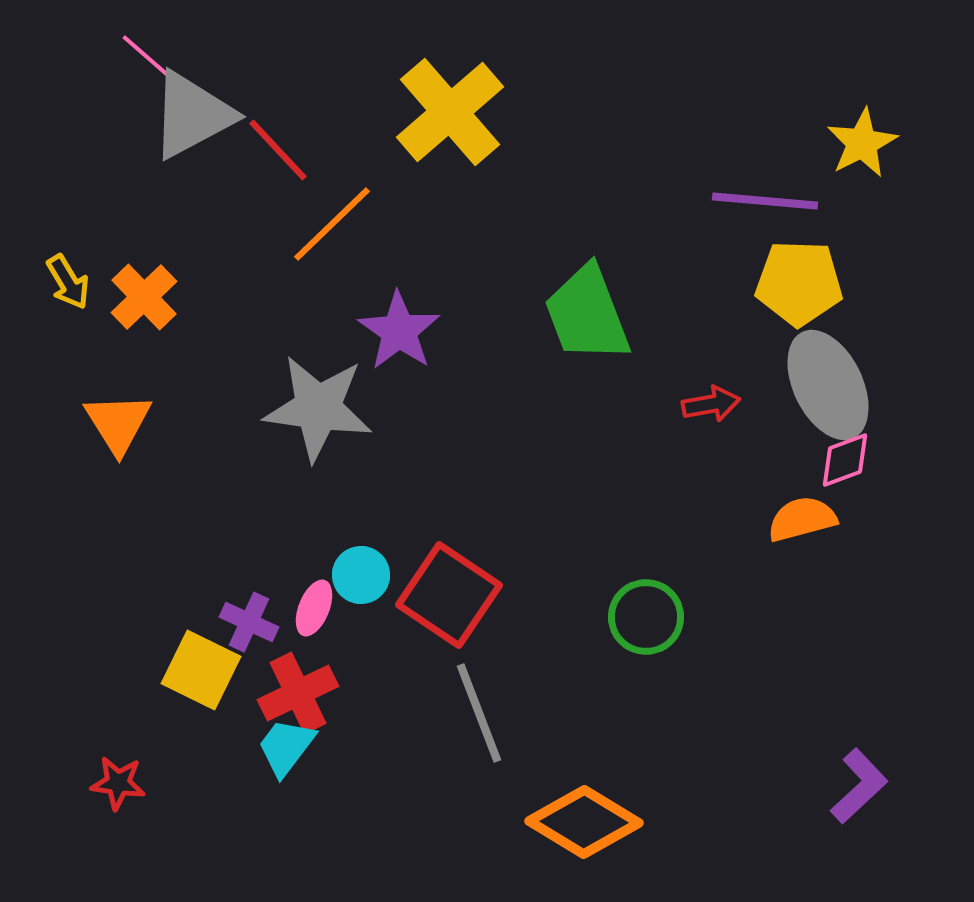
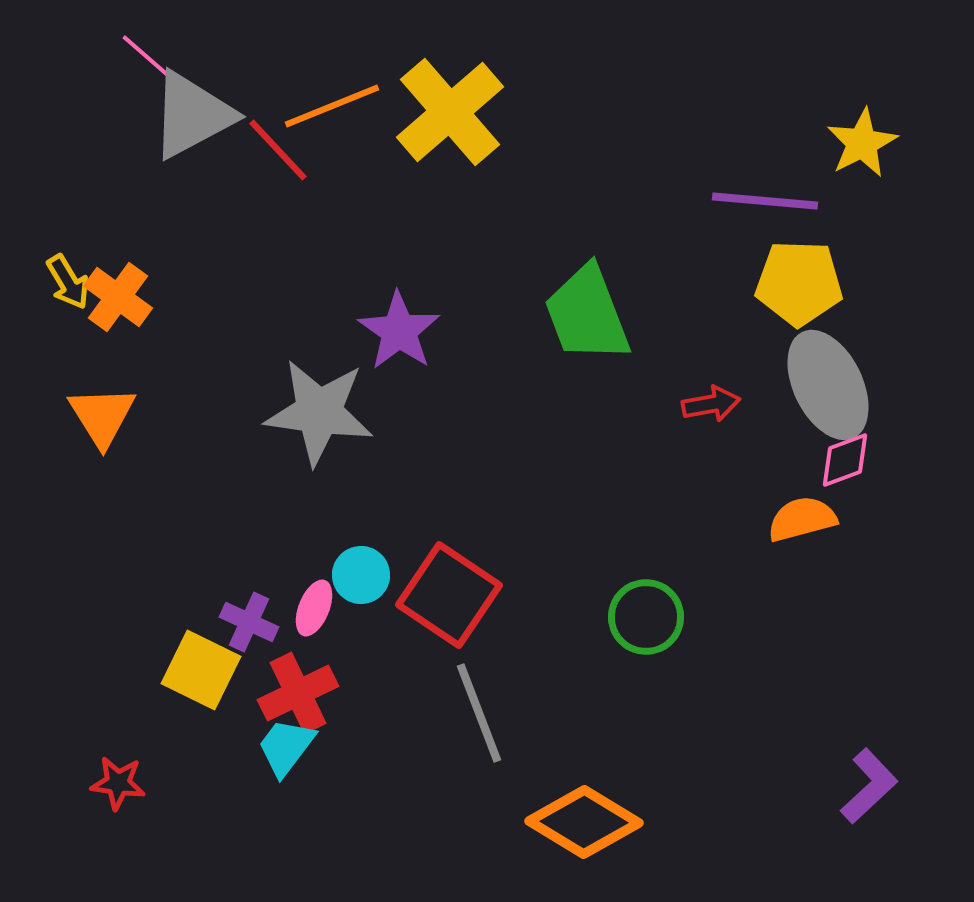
orange line: moved 118 px up; rotated 22 degrees clockwise
orange cross: moved 26 px left; rotated 10 degrees counterclockwise
gray star: moved 1 px right, 4 px down
orange triangle: moved 16 px left, 7 px up
purple L-shape: moved 10 px right
